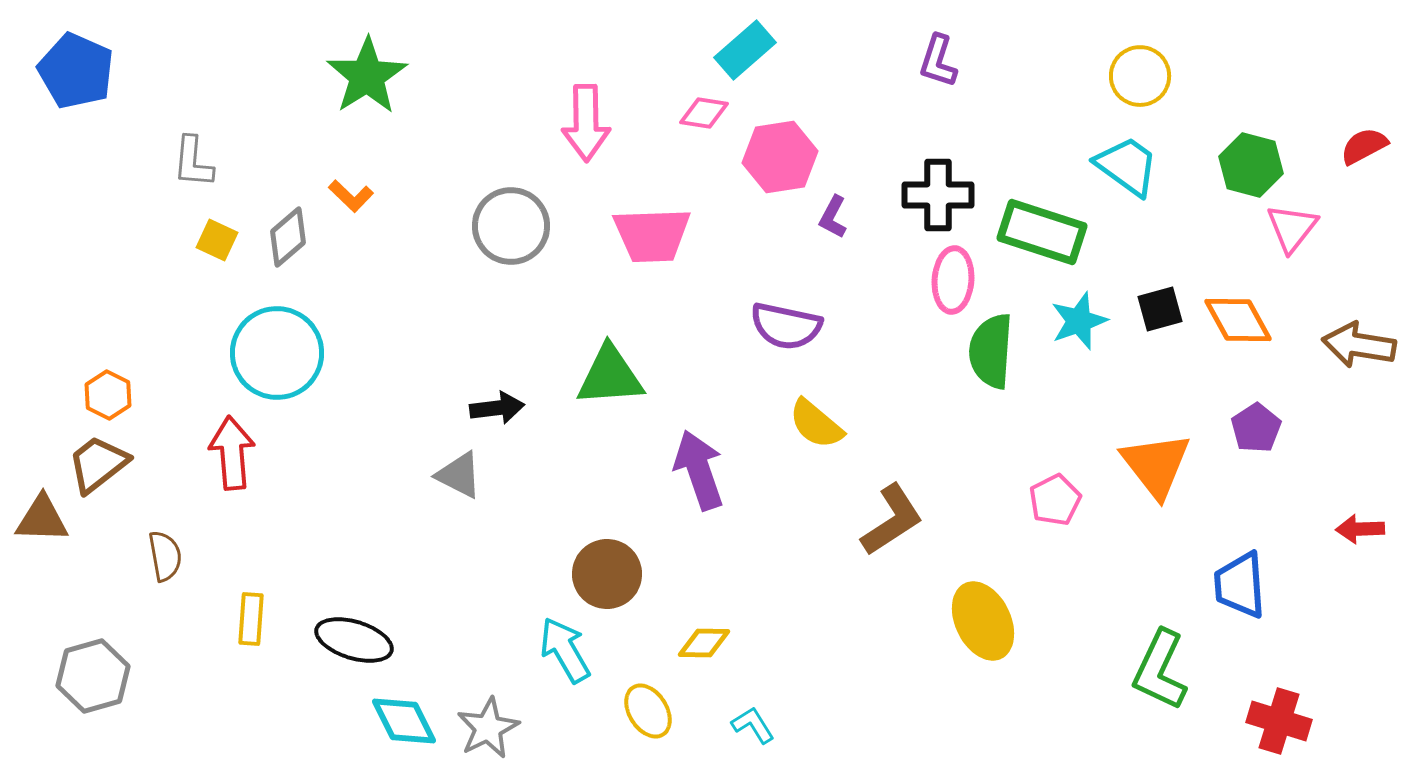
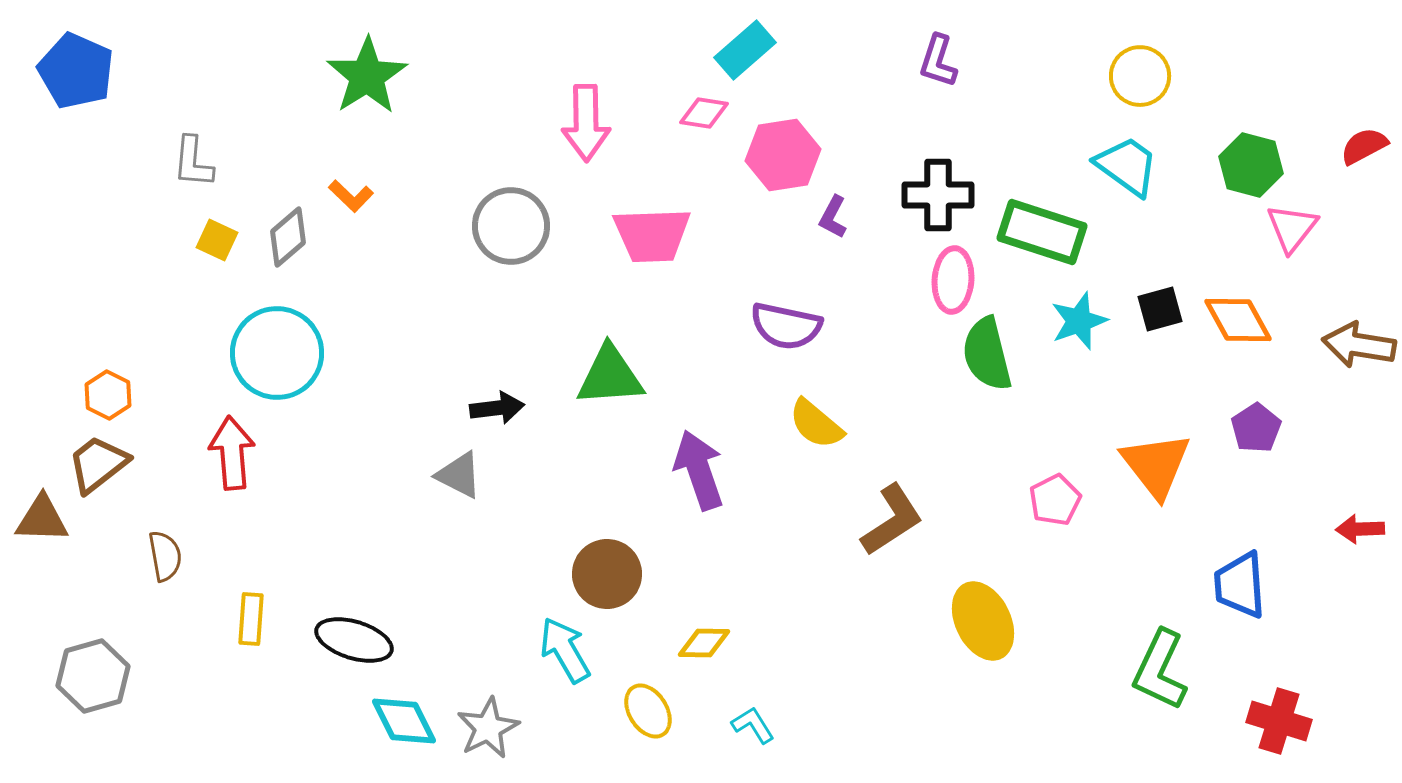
pink hexagon at (780, 157): moved 3 px right, 2 px up
green semicircle at (991, 351): moved 4 px left, 3 px down; rotated 18 degrees counterclockwise
